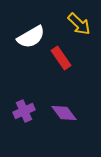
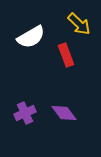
red rectangle: moved 5 px right, 3 px up; rotated 15 degrees clockwise
purple cross: moved 1 px right, 2 px down
